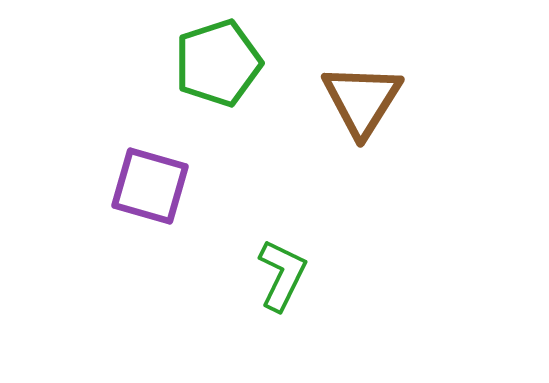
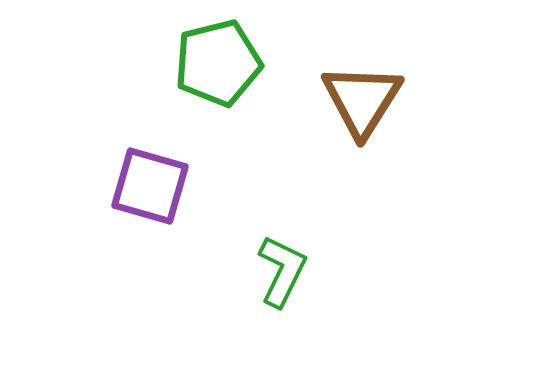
green pentagon: rotated 4 degrees clockwise
green L-shape: moved 4 px up
